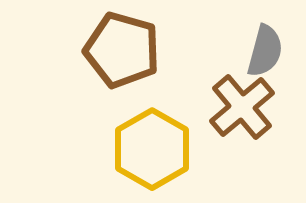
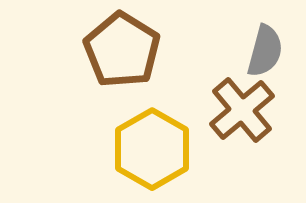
brown pentagon: rotated 16 degrees clockwise
brown cross: moved 3 px down
